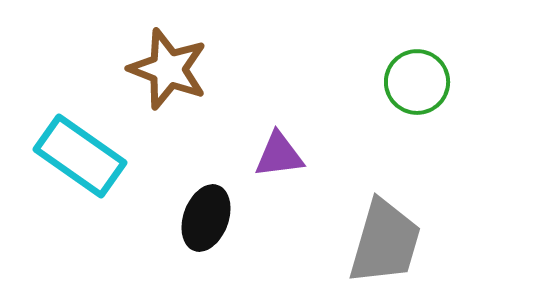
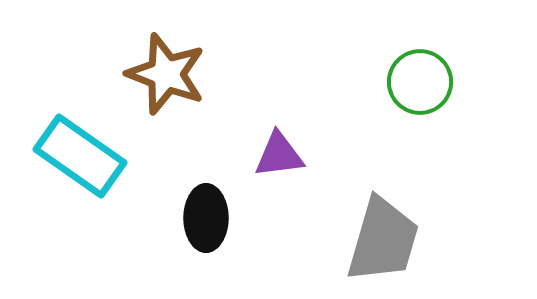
brown star: moved 2 px left, 5 px down
green circle: moved 3 px right
black ellipse: rotated 20 degrees counterclockwise
gray trapezoid: moved 2 px left, 2 px up
